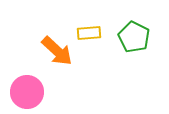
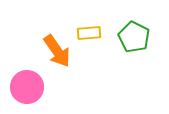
orange arrow: rotated 12 degrees clockwise
pink circle: moved 5 px up
